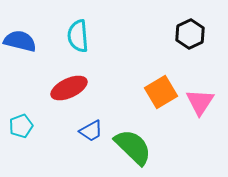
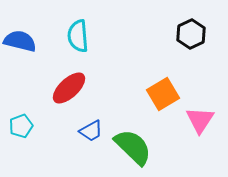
black hexagon: moved 1 px right
red ellipse: rotated 18 degrees counterclockwise
orange square: moved 2 px right, 2 px down
pink triangle: moved 18 px down
